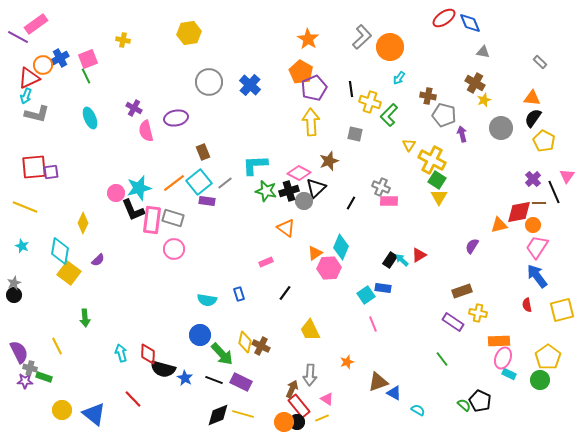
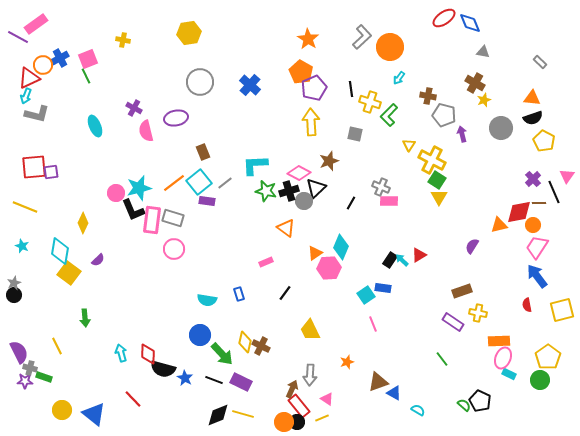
gray circle at (209, 82): moved 9 px left
cyan ellipse at (90, 118): moved 5 px right, 8 px down
black semicircle at (533, 118): rotated 144 degrees counterclockwise
